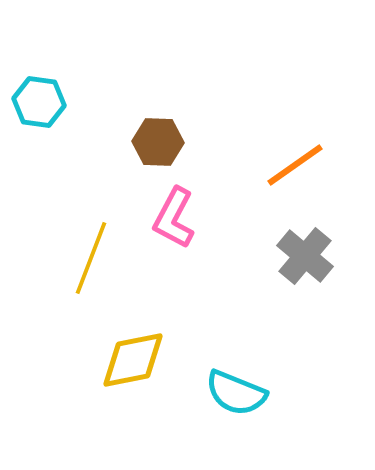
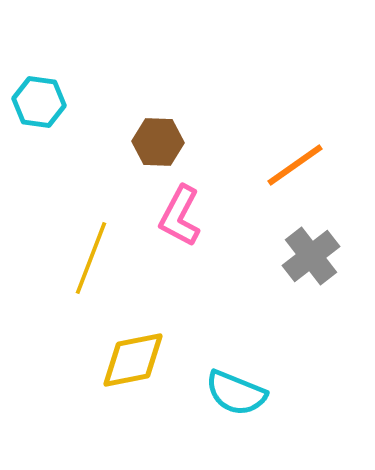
pink L-shape: moved 6 px right, 2 px up
gray cross: moved 6 px right; rotated 12 degrees clockwise
